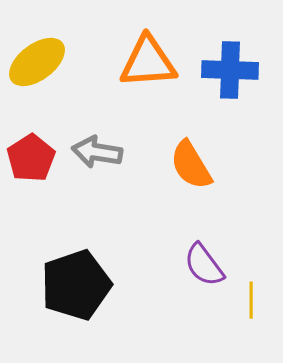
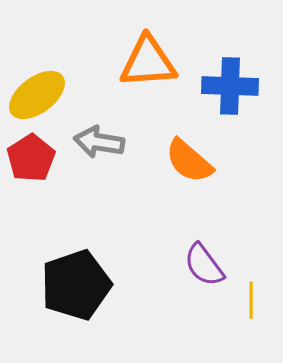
yellow ellipse: moved 33 px down
blue cross: moved 16 px down
gray arrow: moved 2 px right, 10 px up
orange semicircle: moved 2 px left, 4 px up; rotated 18 degrees counterclockwise
